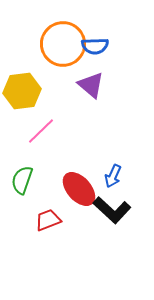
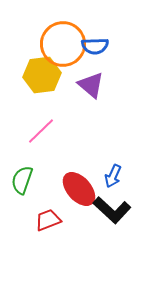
yellow hexagon: moved 20 px right, 16 px up
